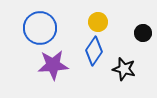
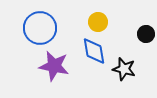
black circle: moved 3 px right, 1 px down
blue diamond: rotated 44 degrees counterclockwise
purple star: moved 1 px right, 1 px down; rotated 16 degrees clockwise
